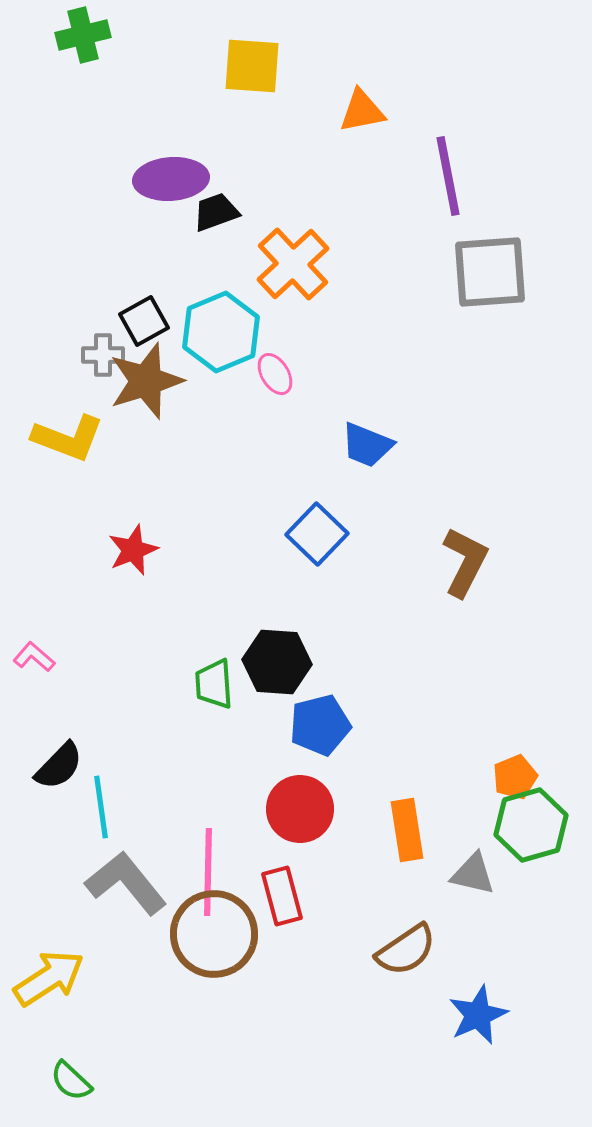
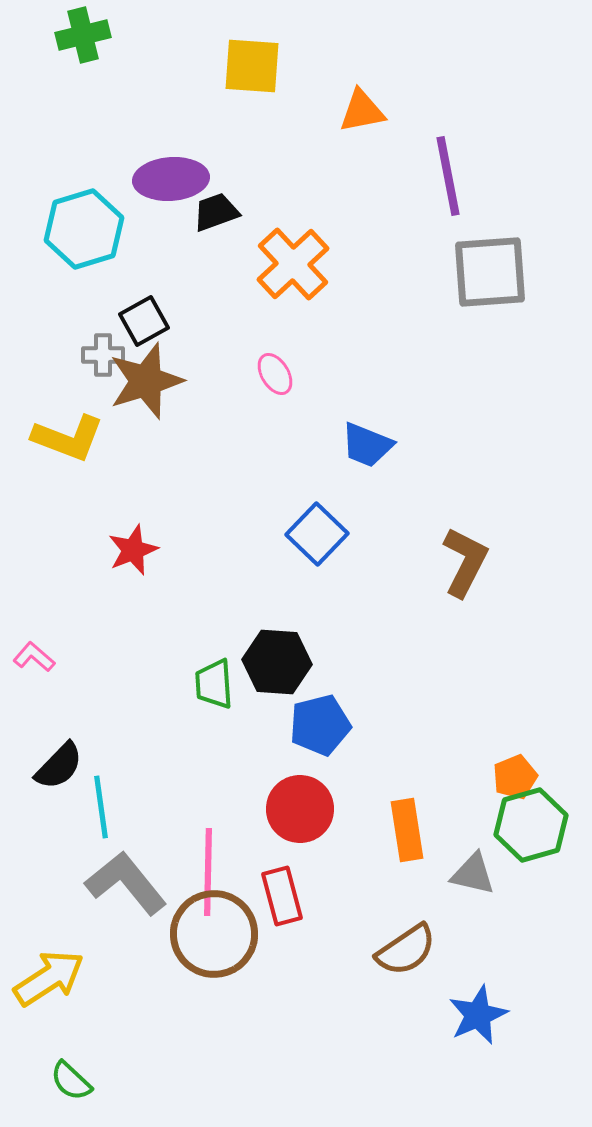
cyan hexagon: moved 137 px left, 103 px up; rotated 6 degrees clockwise
